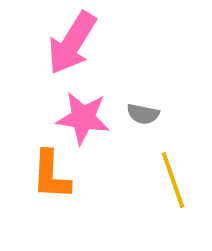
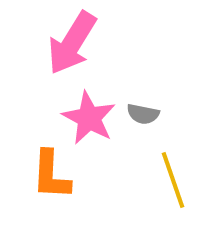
pink star: moved 6 px right; rotated 20 degrees clockwise
